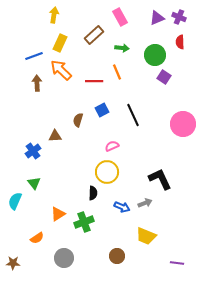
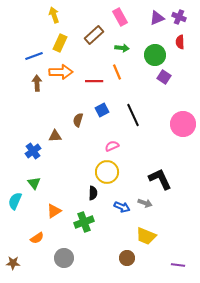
yellow arrow: rotated 28 degrees counterclockwise
orange arrow: moved 2 px down; rotated 135 degrees clockwise
gray arrow: rotated 40 degrees clockwise
orange triangle: moved 4 px left, 3 px up
brown circle: moved 10 px right, 2 px down
purple line: moved 1 px right, 2 px down
